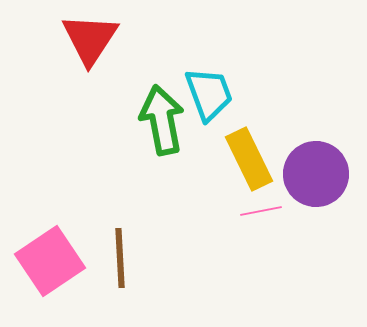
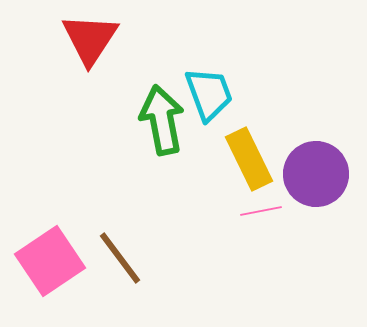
brown line: rotated 34 degrees counterclockwise
